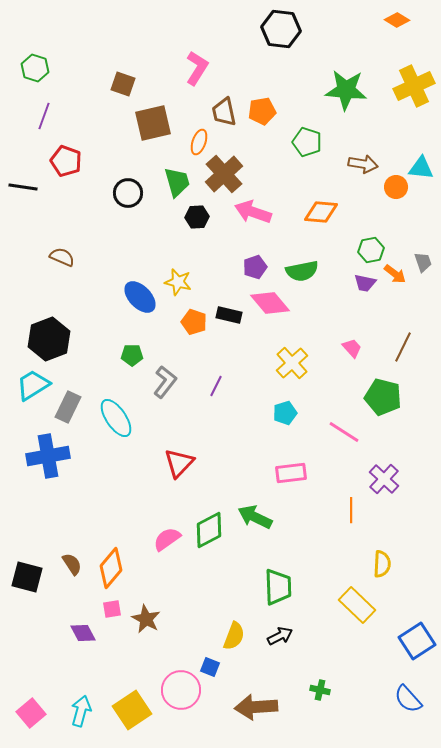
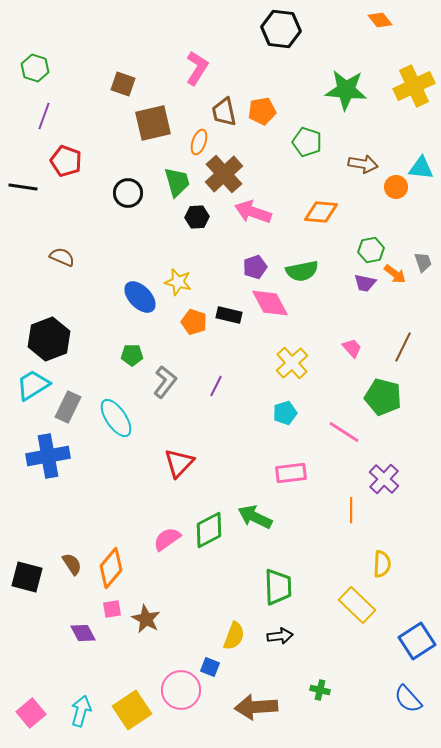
orange diamond at (397, 20): moved 17 px left; rotated 20 degrees clockwise
pink diamond at (270, 303): rotated 12 degrees clockwise
black arrow at (280, 636): rotated 20 degrees clockwise
